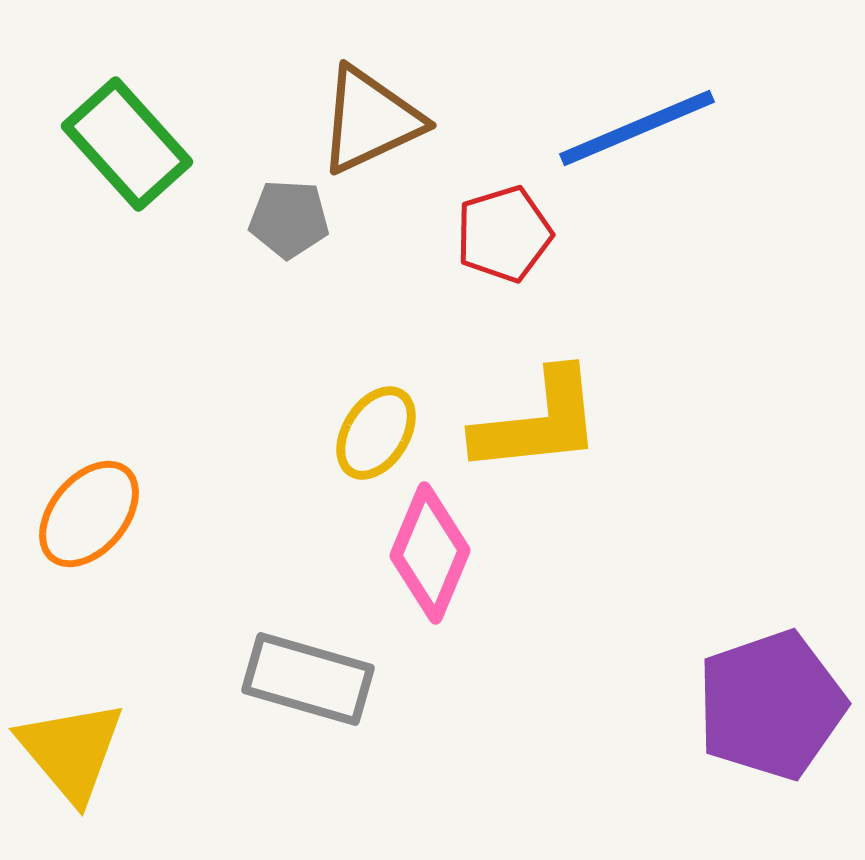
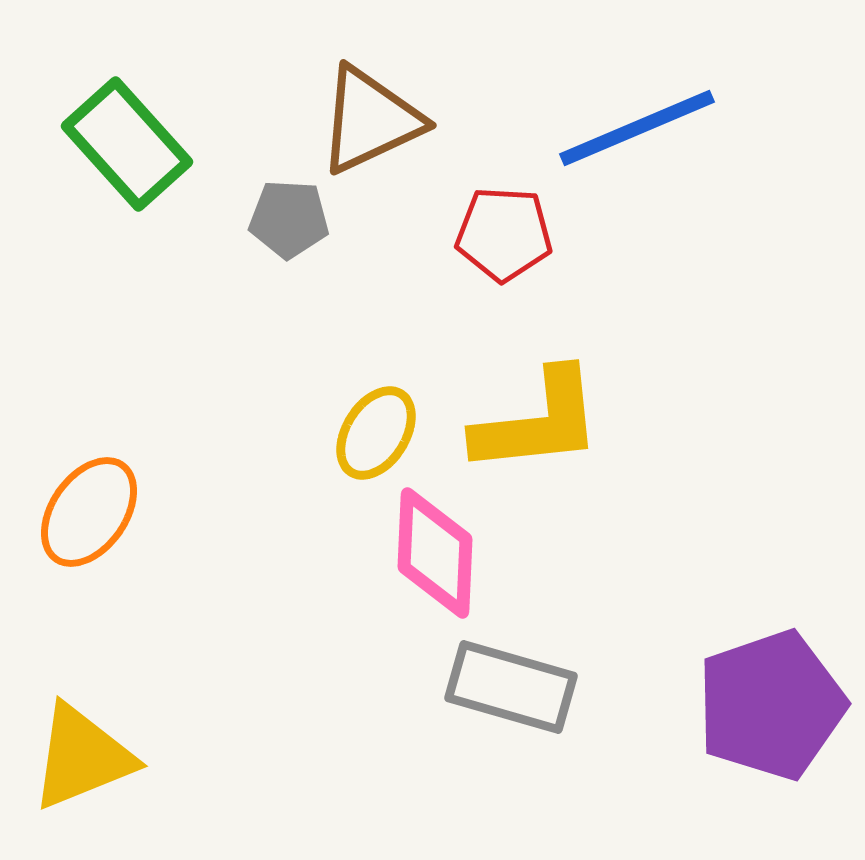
red pentagon: rotated 20 degrees clockwise
orange ellipse: moved 2 px up; rotated 5 degrees counterclockwise
pink diamond: moved 5 px right; rotated 20 degrees counterclockwise
gray rectangle: moved 203 px right, 8 px down
yellow triangle: moved 11 px right, 6 px down; rotated 48 degrees clockwise
